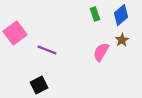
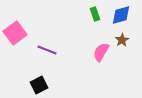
blue diamond: rotated 25 degrees clockwise
